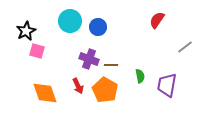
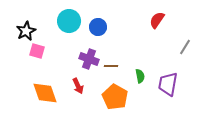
cyan circle: moved 1 px left
gray line: rotated 21 degrees counterclockwise
brown line: moved 1 px down
purple trapezoid: moved 1 px right, 1 px up
orange pentagon: moved 10 px right, 7 px down
